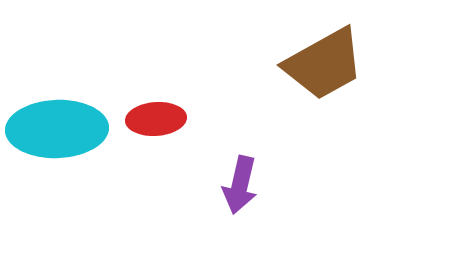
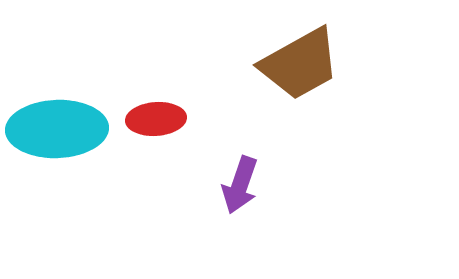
brown trapezoid: moved 24 px left
purple arrow: rotated 6 degrees clockwise
